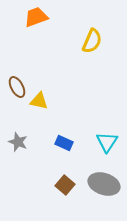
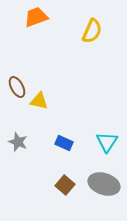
yellow semicircle: moved 10 px up
